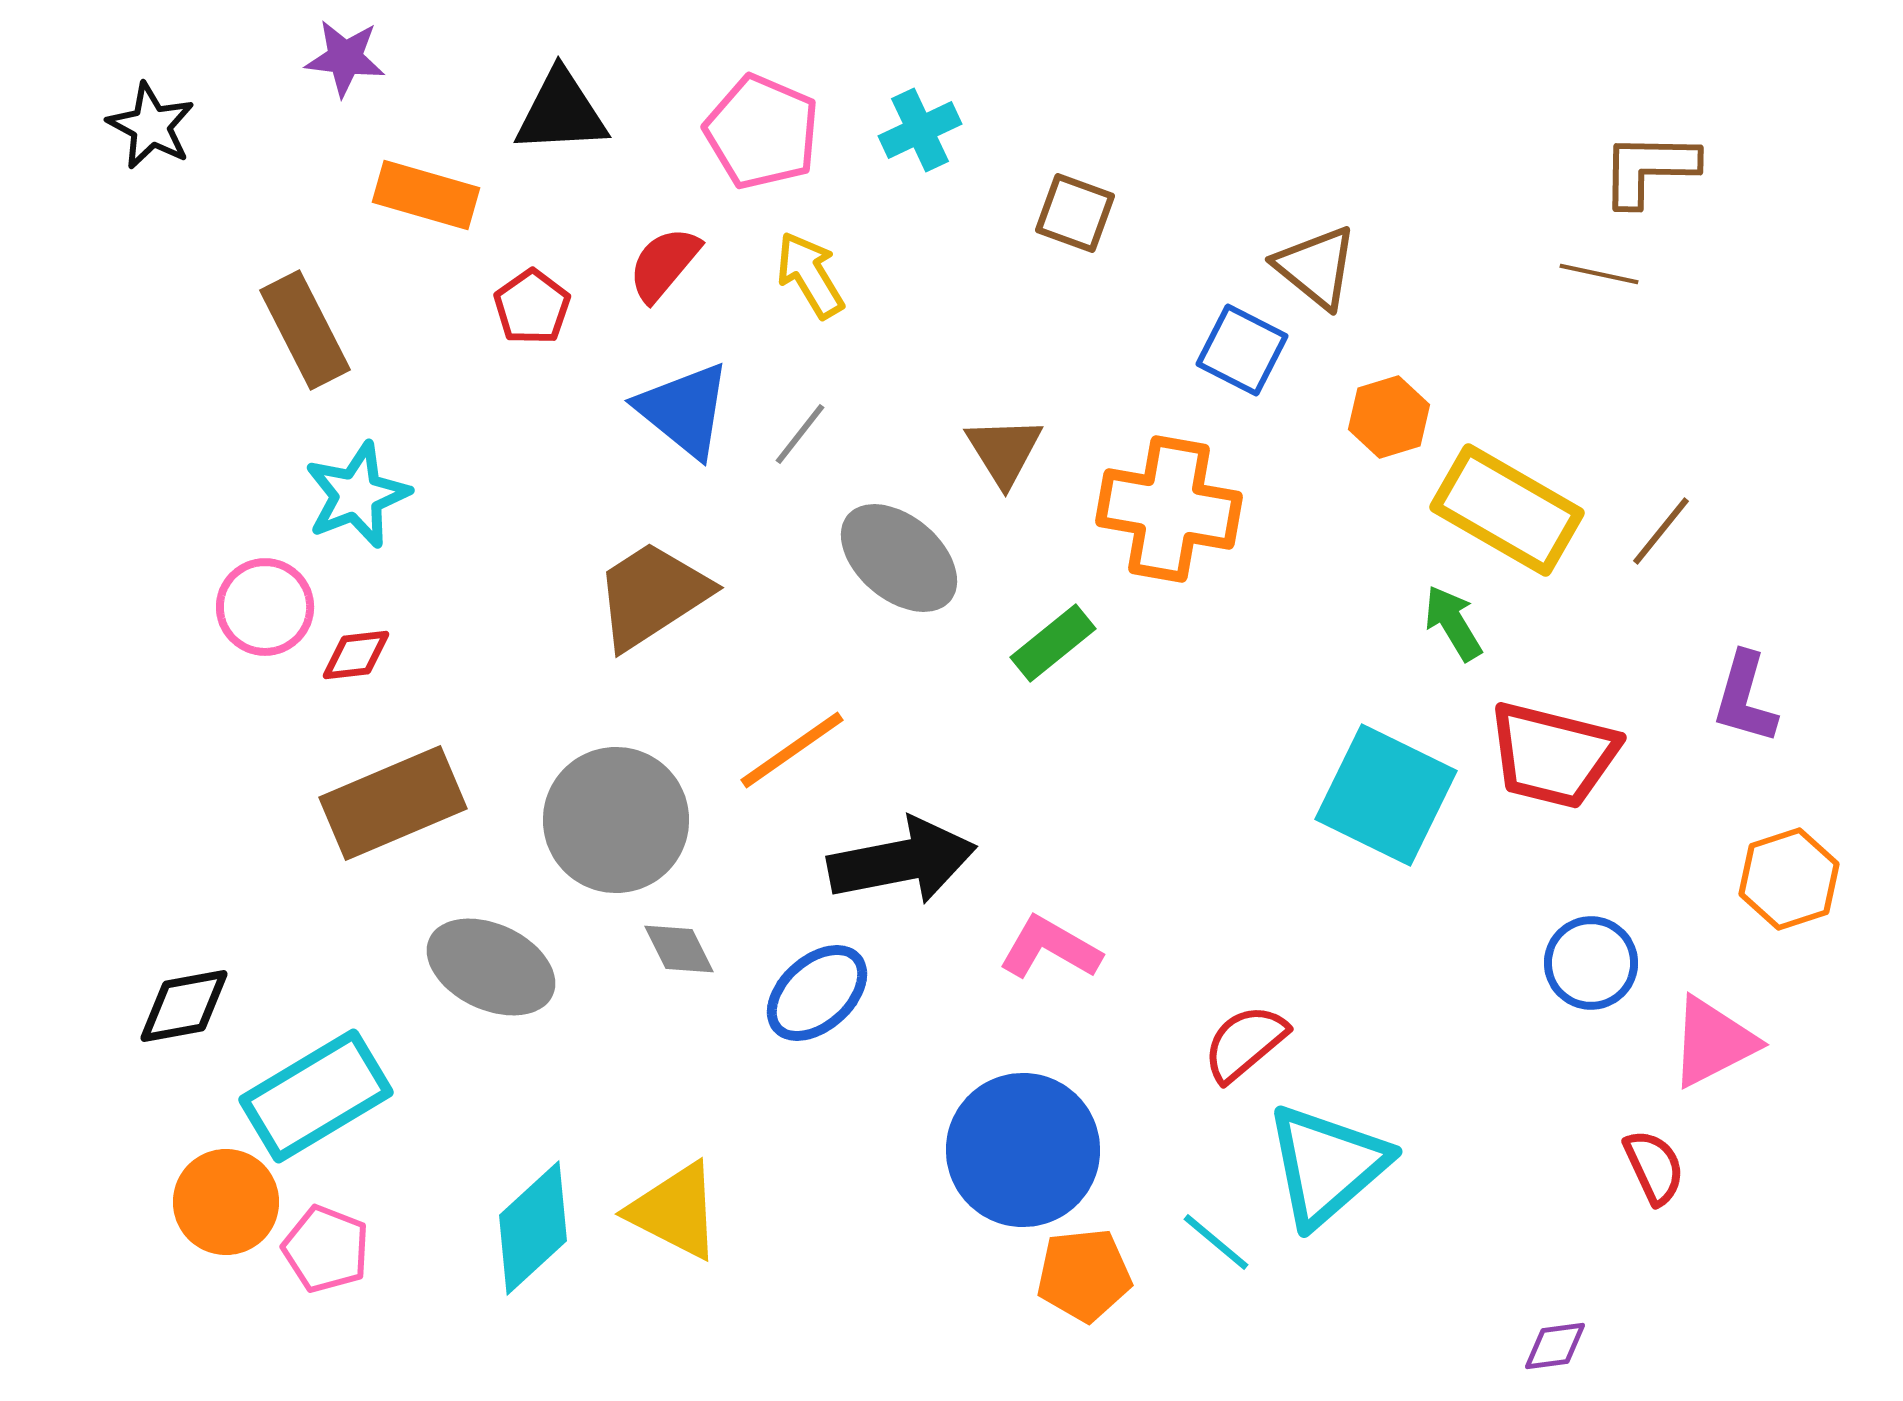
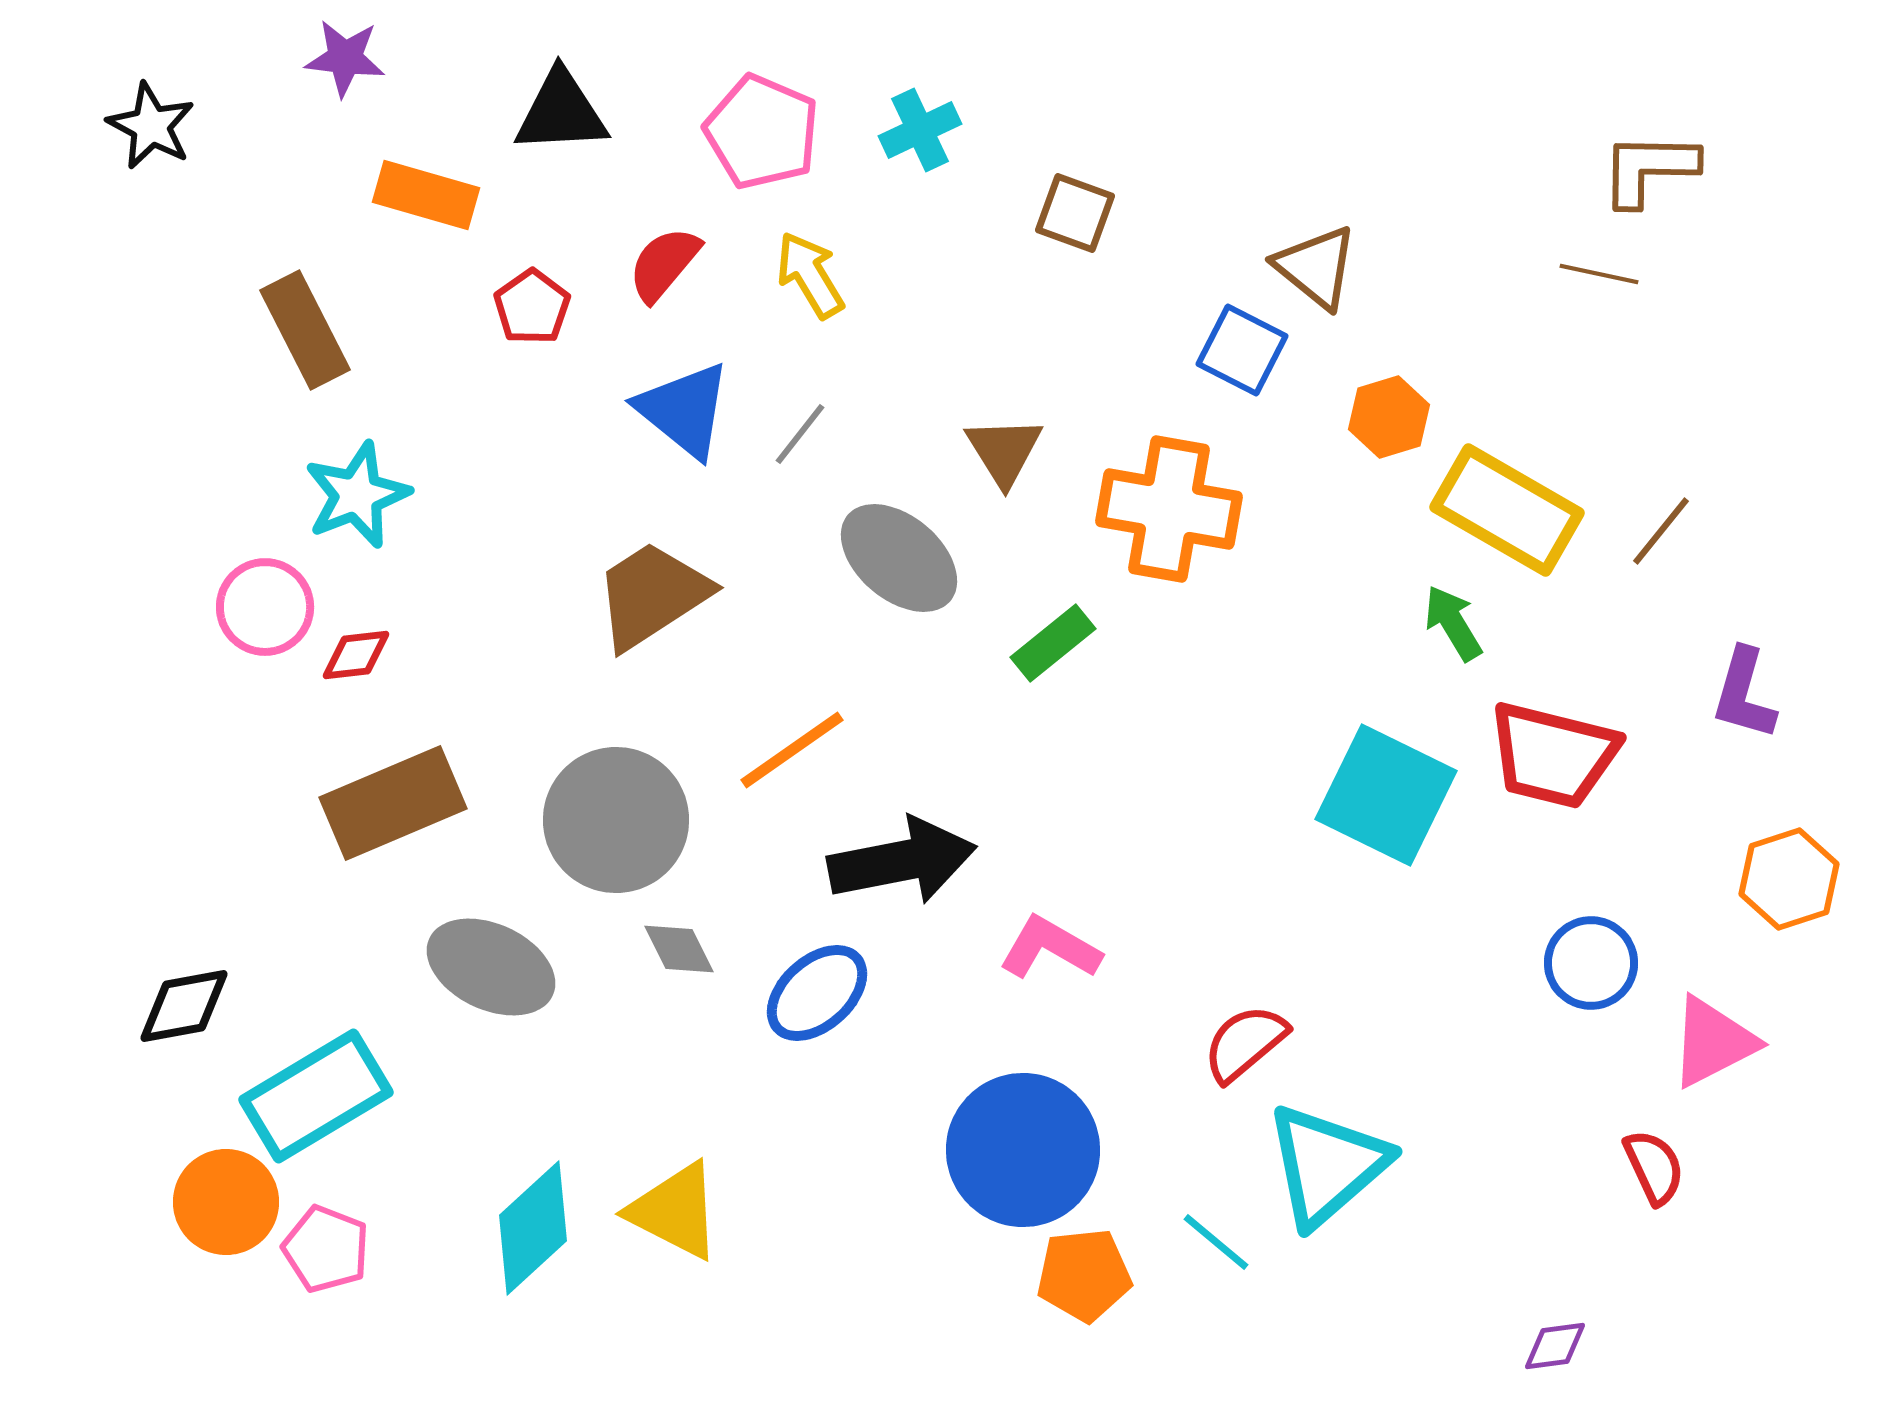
purple L-shape at (1745, 698): moved 1 px left, 4 px up
